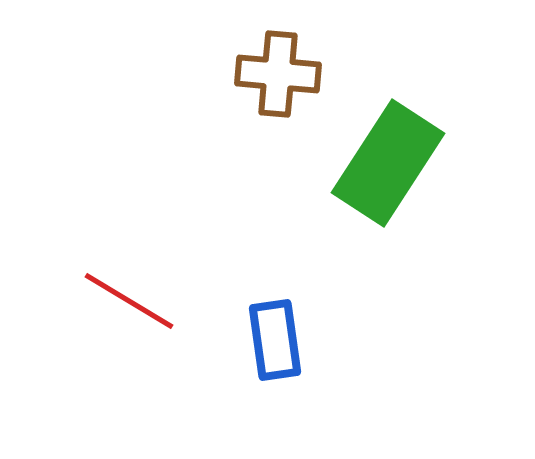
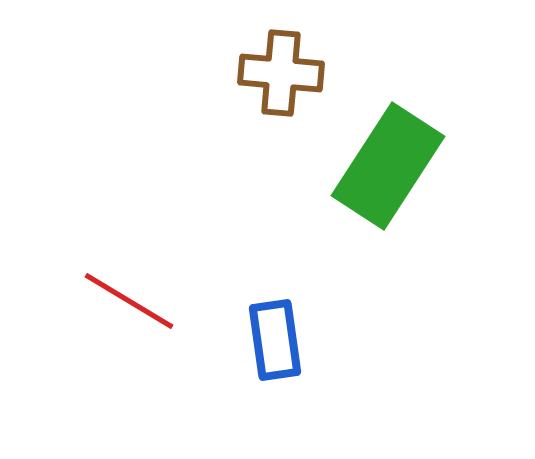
brown cross: moved 3 px right, 1 px up
green rectangle: moved 3 px down
